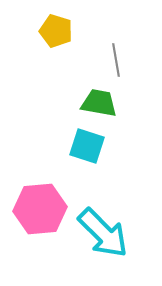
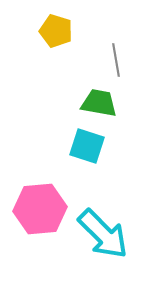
cyan arrow: moved 1 px down
